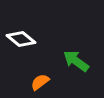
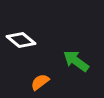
white diamond: moved 1 px down
